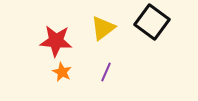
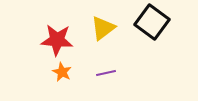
red star: moved 1 px right, 1 px up
purple line: moved 1 px down; rotated 54 degrees clockwise
